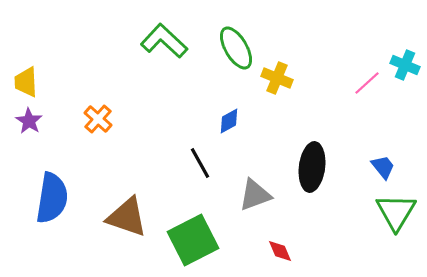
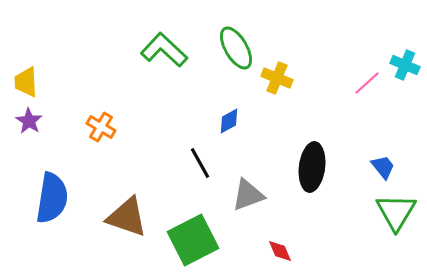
green L-shape: moved 9 px down
orange cross: moved 3 px right, 8 px down; rotated 12 degrees counterclockwise
gray triangle: moved 7 px left
